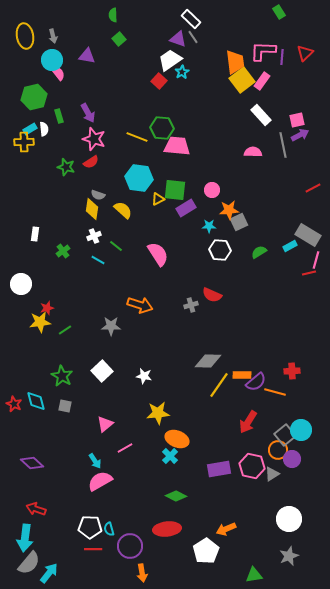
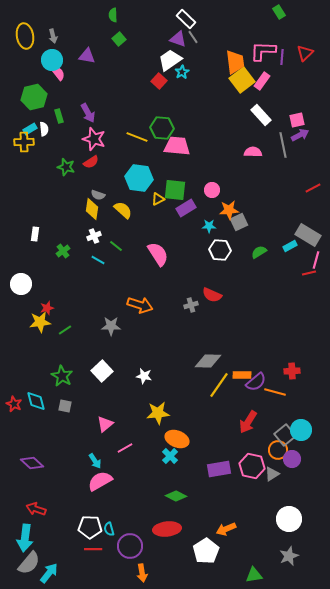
white rectangle at (191, 19): moved 5 px left
